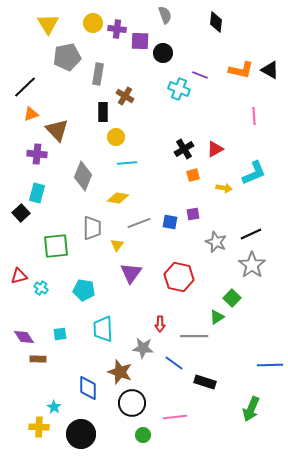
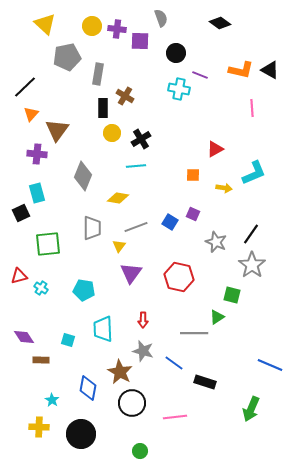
gray semicircle at (165, 15): moved 4 px left, 3 px down
black diamond at (216, 22): moved 4 px right, 1 px down; rotated 60 degrees counterclockwise
yellow circle at (93, 23): moved 1 px left, 3 px down
yellow triangle at (48, 24): moved 3 px left; rotated 15 degrees counterclockwise
black circle at (163, 53): moved 13 px right
cyan cross at (179, 89): rotated 10 degrees counterclockwise
black rectangle at (103, 112): moved 4 px up
orange triangle at (31, 114): rotated 28 degrees counterclockwise
pink line at (254, 116): moved 2 px left, 8 px up
brown triangle at (57, 130): rotated 20 degrees clockwise
yellow circle at (116, 137): moved 4 px left, 4 px up
black cross at (184, 149): moved 43 px left, 10 px up
cyan line at (127, 163): moved 9 px right, 3 px down
orange square at (193, 175): rotated 16 degrees clockwise
cyan rectangle at (37, 193): rotated 30 degrees counterclockwise
black square at (21, 213): rotated 18 degrees clockwise
purple square at (193, 214): rotated 32 degrees clockwise
blue square at (170, 222): rotated 21 degrees clockwise
gray line at (139, 223): moved 3 px left, 4 px down
black line at (251, 234): rotated 30 degrees counterclockwise
yellow triangle at (117, 245): moved 2 px right, 1 px down
green square at (56, 246): moved 8 px left, 2 px up
green square at (232, 298): moved 3 px up; rotated 30 degrees counterclockwise
red arrow at (160, 324): moved 17 px left, 4 px up
cyan square at (60, 334): moved 8 px right, 6 px down; rotated 24 degrees clockwise
gray line at (194, 336): moved 3 px up
gray star at (143, 348): moved 3 px down; rotated 10 degrees clockwise
brown rectangle at (38, 359): moved 3 px right, 1 px down
blue line at (270, 365): rotated 25 degrees clockwise
brown star at (120, 372): rotated 10 degrees clockwise
blue diamond at (88, 388): rotated 10 degrees clockwise
cyan star at (54, 407): moved 2 px left, 7 px up
green circle at (143, 435): moved 3 px left, 16 px down
